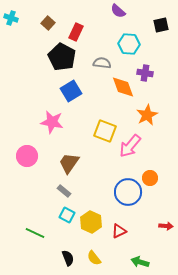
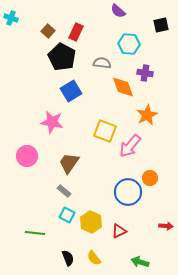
brown square: moved 8 px down
green line: rotated 18 degrees counterclockwise
